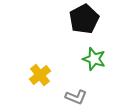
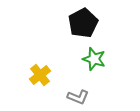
black pentagon: moved 1 px left, 4 px down
gray L-shape: moved 2 px right
